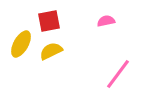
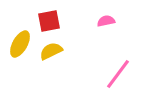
yellow ellipse: moved 1 px left
